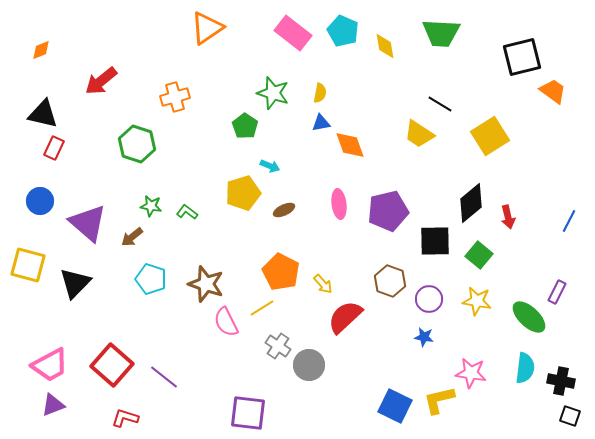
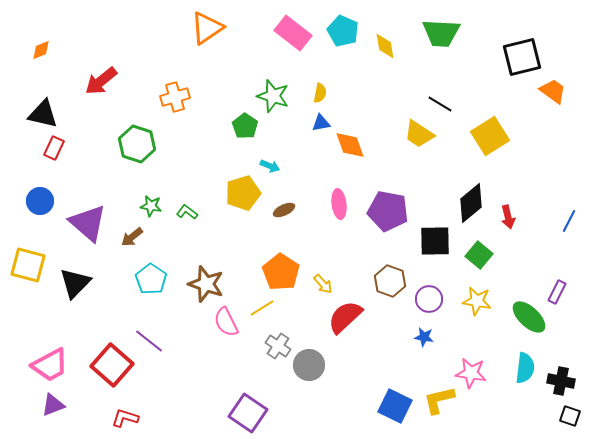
green star at (273, 93): moved 3 px down
purple pentagon at (388, 211): rotated 24 degrees clockwise
orange pentagon at (281, 272): rotated 6 degrees clockwise
cyan pentagon at (151, 279): rotated 16 degrees clockwise
purple line at (164, 377): moved 15 px left, 36 px up
purple square at (248, 413): rotated 27 degrees clockwise
